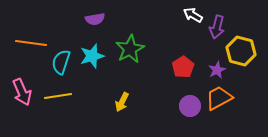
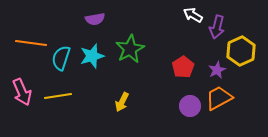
yellow hexagon: rotated 20 degrees clockwise
cyan semicircle: moved 4 px up
